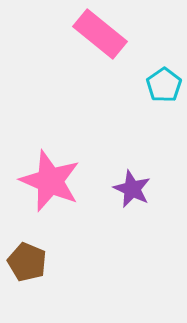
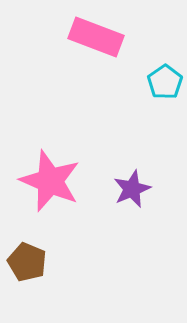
pink rectangle: moved 4 px left, 3 px down; rotated 18 degrees counterclockwise
cyan pentagon: moved 1 px right, 3 px up
purple star: rotated 24 degrees clockwise
